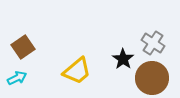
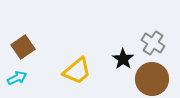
brown circle: moved 1 px down
